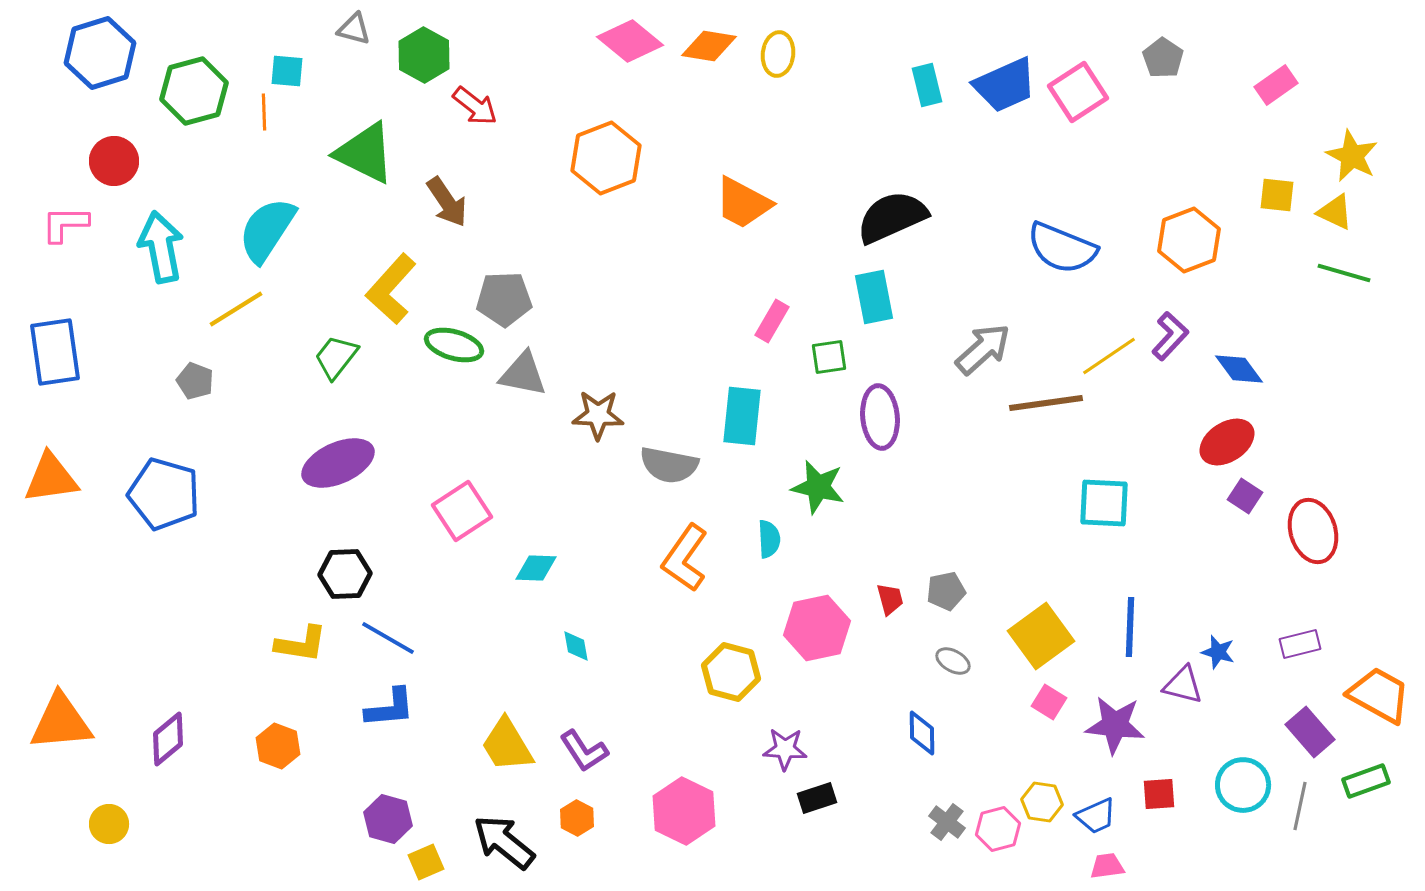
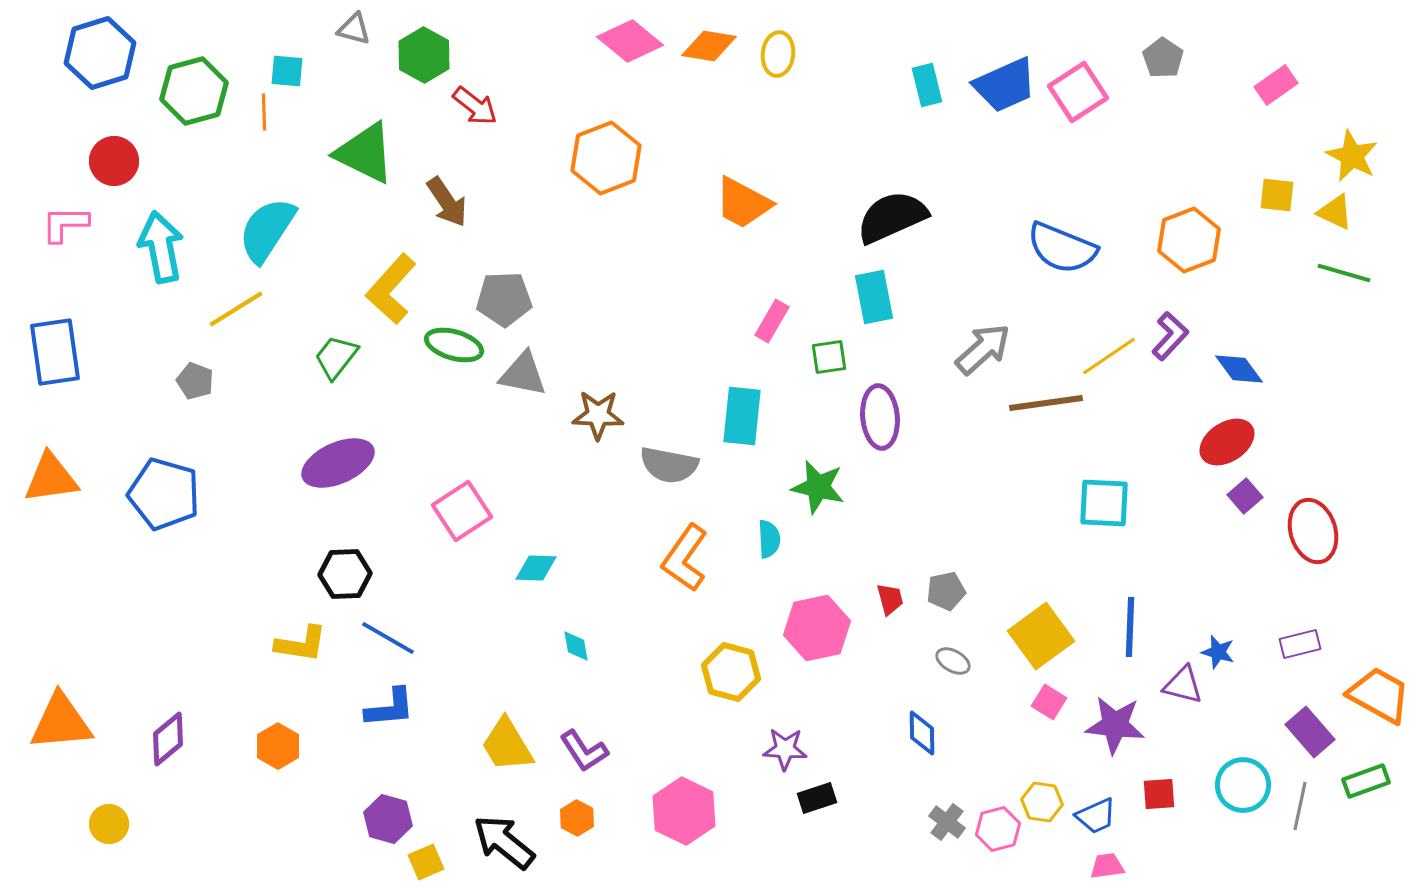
purple square at (1245, 496): rotated 16 degrees clockwise
orange hexagon at (278, 746): rotated 9 degrees clockwise
